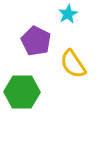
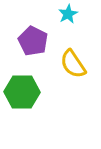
purple pentagon: moved 3 px left
